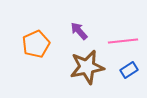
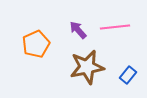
purple arrow: moved 1 px left, 1 px up
pink line: moved 8 px left, 14 px up
blue rectangle: moved 1 px left, 5 px down; rotated 18 degrees counterclockwise
